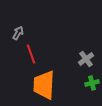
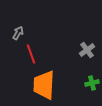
gray cross: moved 1 px right, 9 px up
